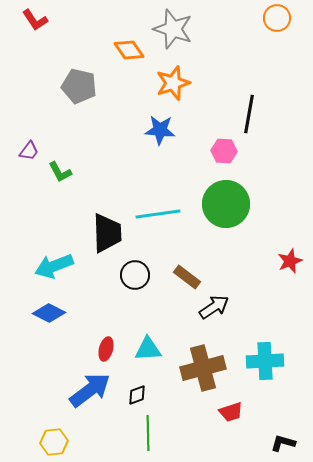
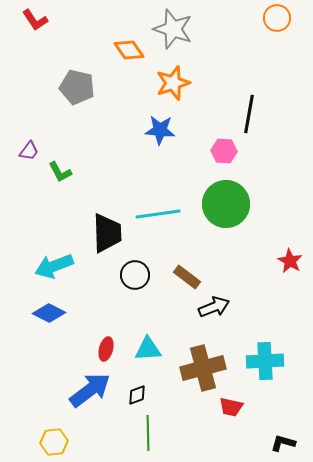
gray pentagon: moved 2 px left, 1 px down
red star: rotated 20 degrees counterclockwise
black arrow: rotated 12 degrees clockwise
red trapezoid: moved 5 px up; rotated 30 degrees clockwise
